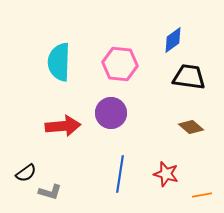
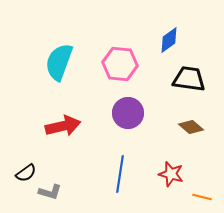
blue diamond: moved 4 px left
cyan semicircle: rotated 18 degrees clockwise
black trapezoid: moved 2 px down
purple circle: moved 17 px right
red arrow: rotated 8 degrees counterclockwise
red star: moved 5 px right
orange line: moved 2 px down; rotated 24 degrees clockwise
